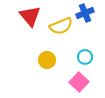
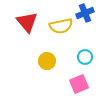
red triangle: moved 3 px left, 6 px down
yellow semicircle: rotated 10 degrees clockwise
yellow circle: moved 1 px down
pink square: moved 2 px down; rotated 24 degrees clockwise
